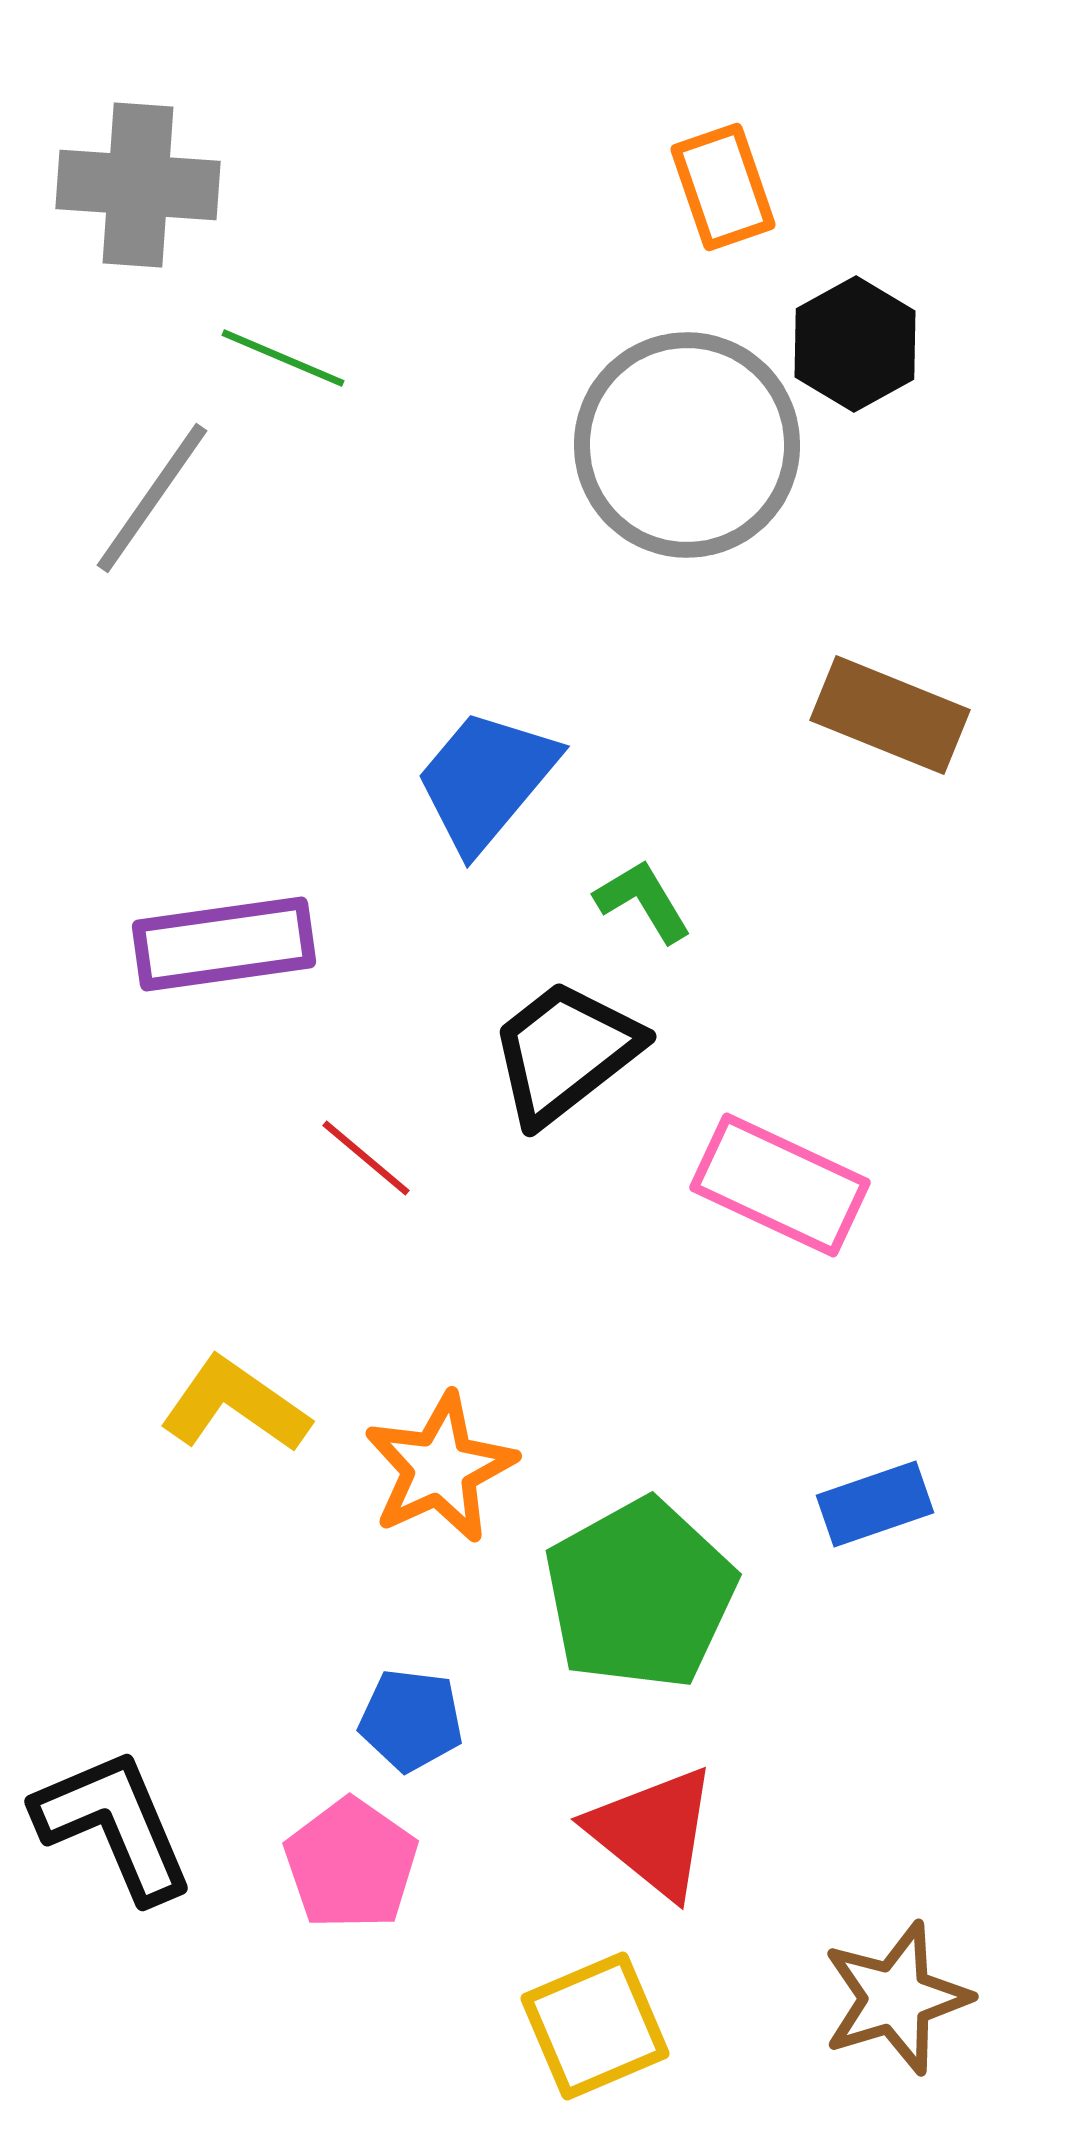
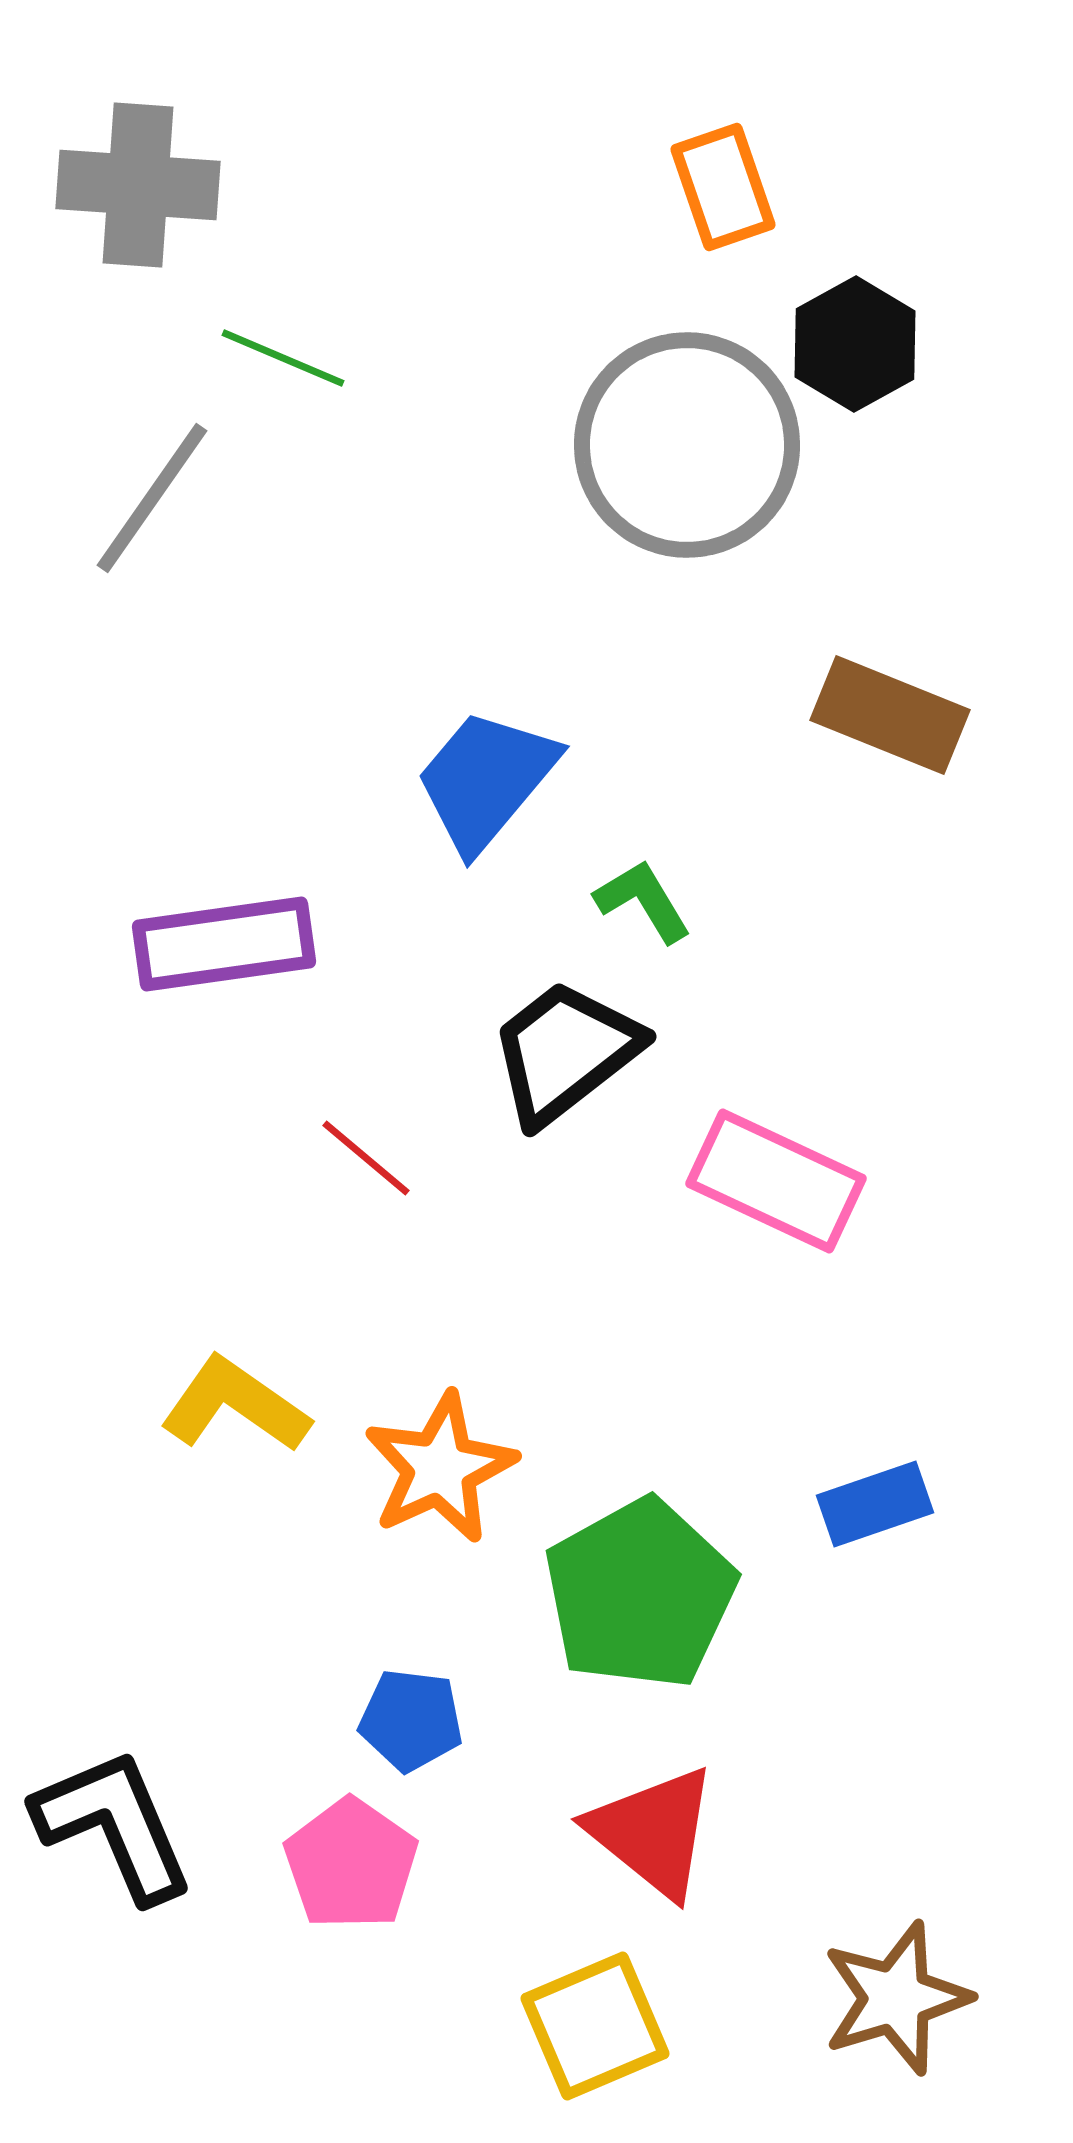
pink rectangle: moved 4 px left, 4 px up
